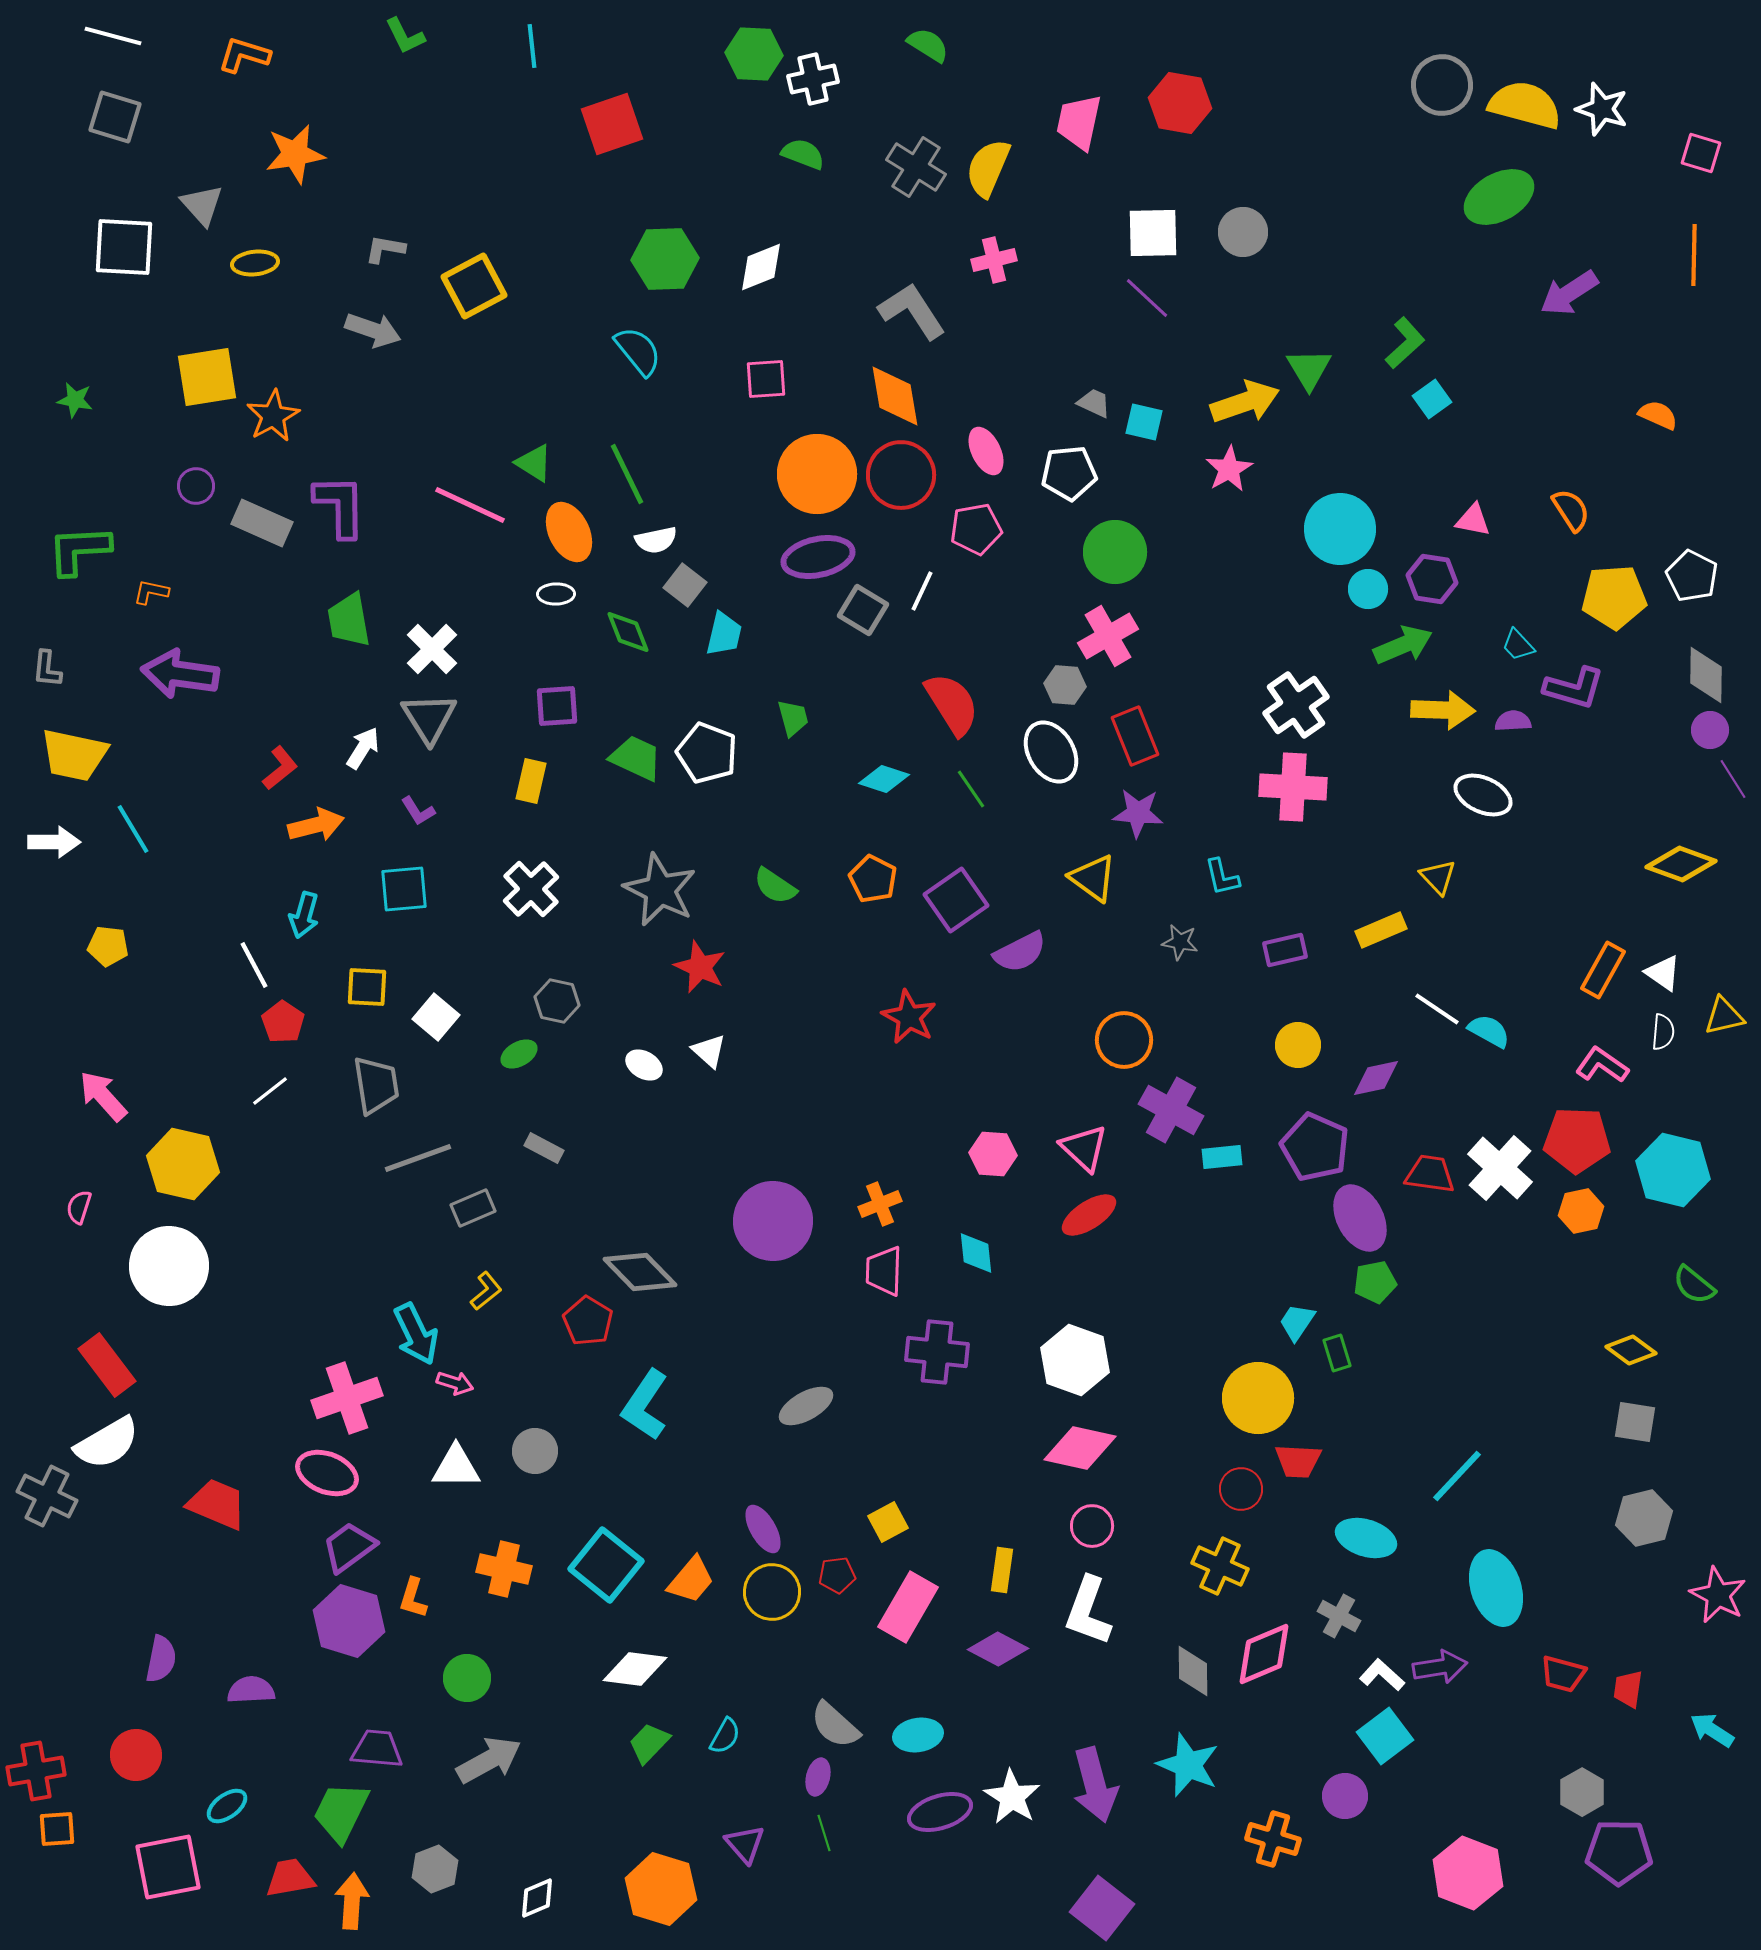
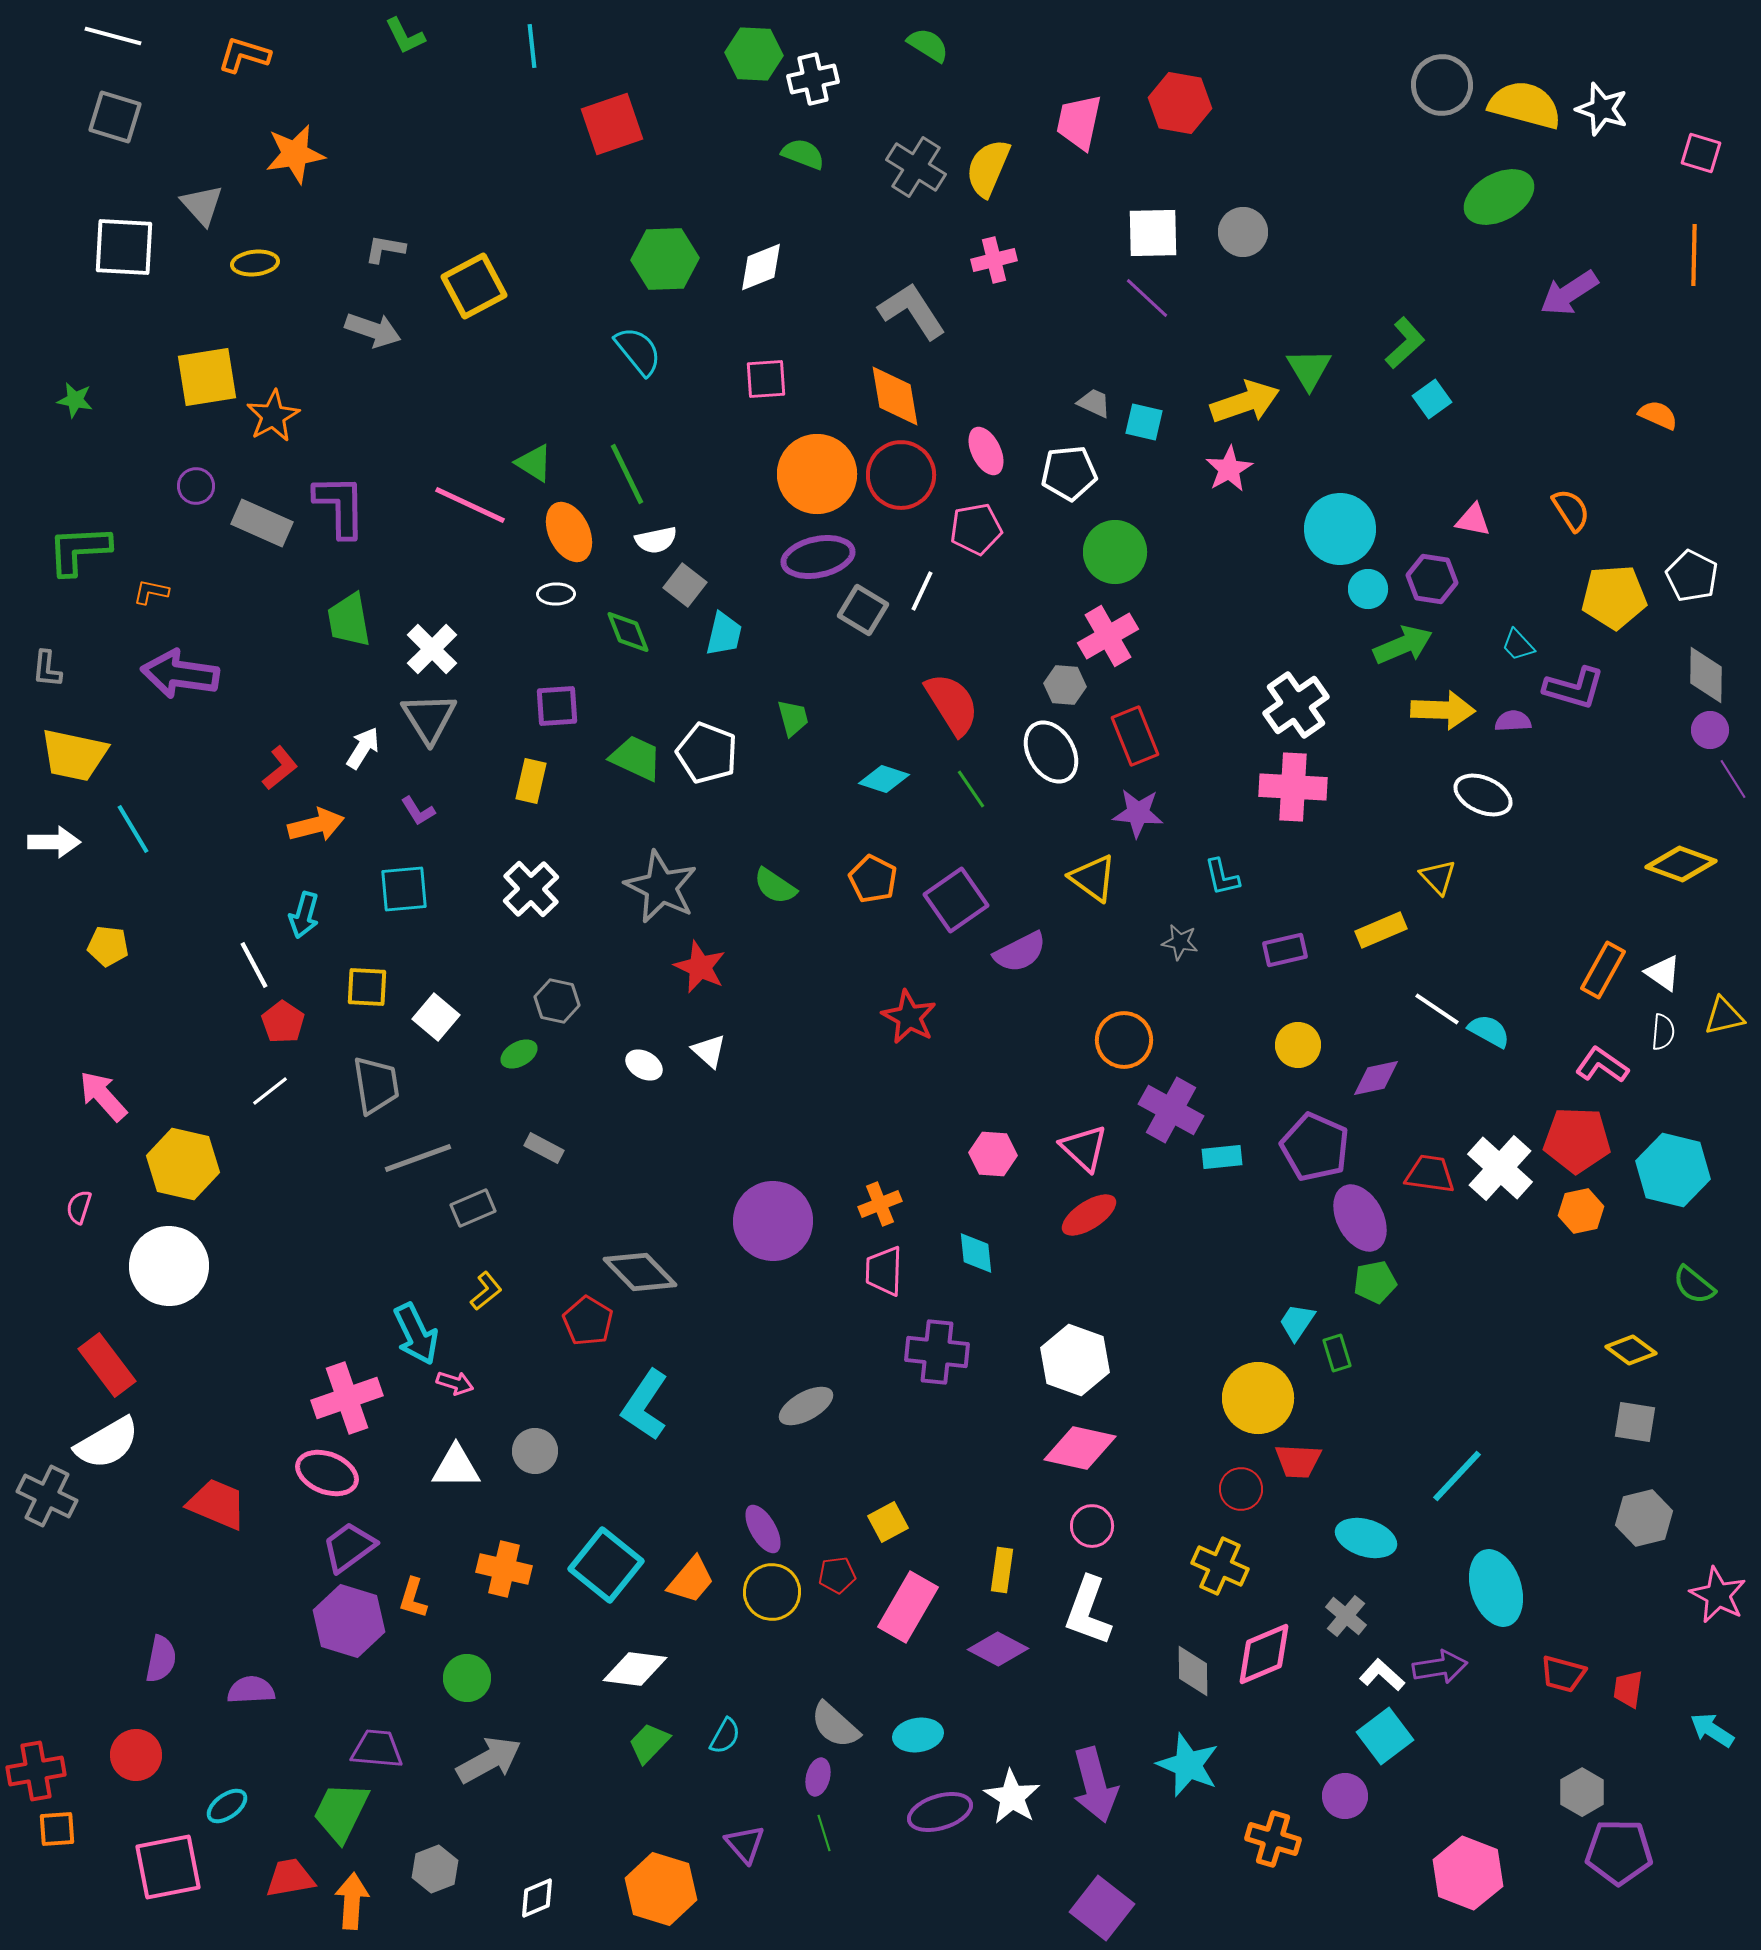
gray star at (660, 890): moved 1 px right, 3 px up
gray cross at (1339, 1616): moved 7 px right; rotated 12 degrees clockwise
